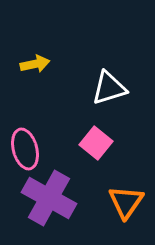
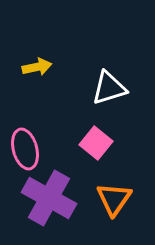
yellow arrow: moved 2 px right, 3 px down
orange triangle: moved 12 px left, 3 px up
